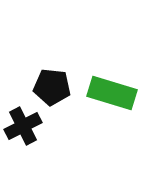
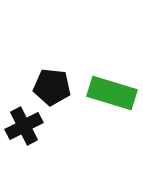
black cross: moved 1 px right
